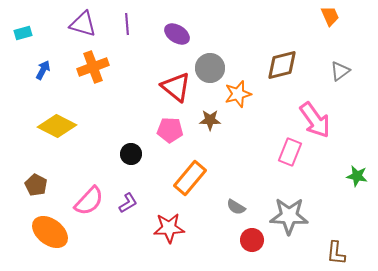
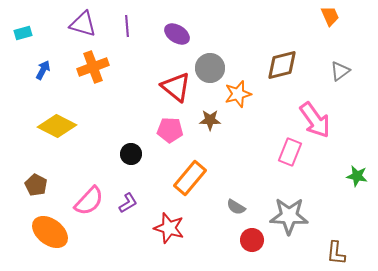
purple line: moved 2 px down
red star: rotated 20 degrees clockwise
